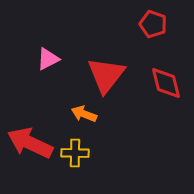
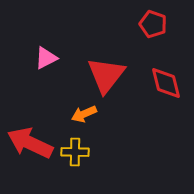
pink triangle: moved 2 px left, 1 px up
orange arrow: rotated 45 degrees counterclockwise
yellow cross: moved 1 px up
